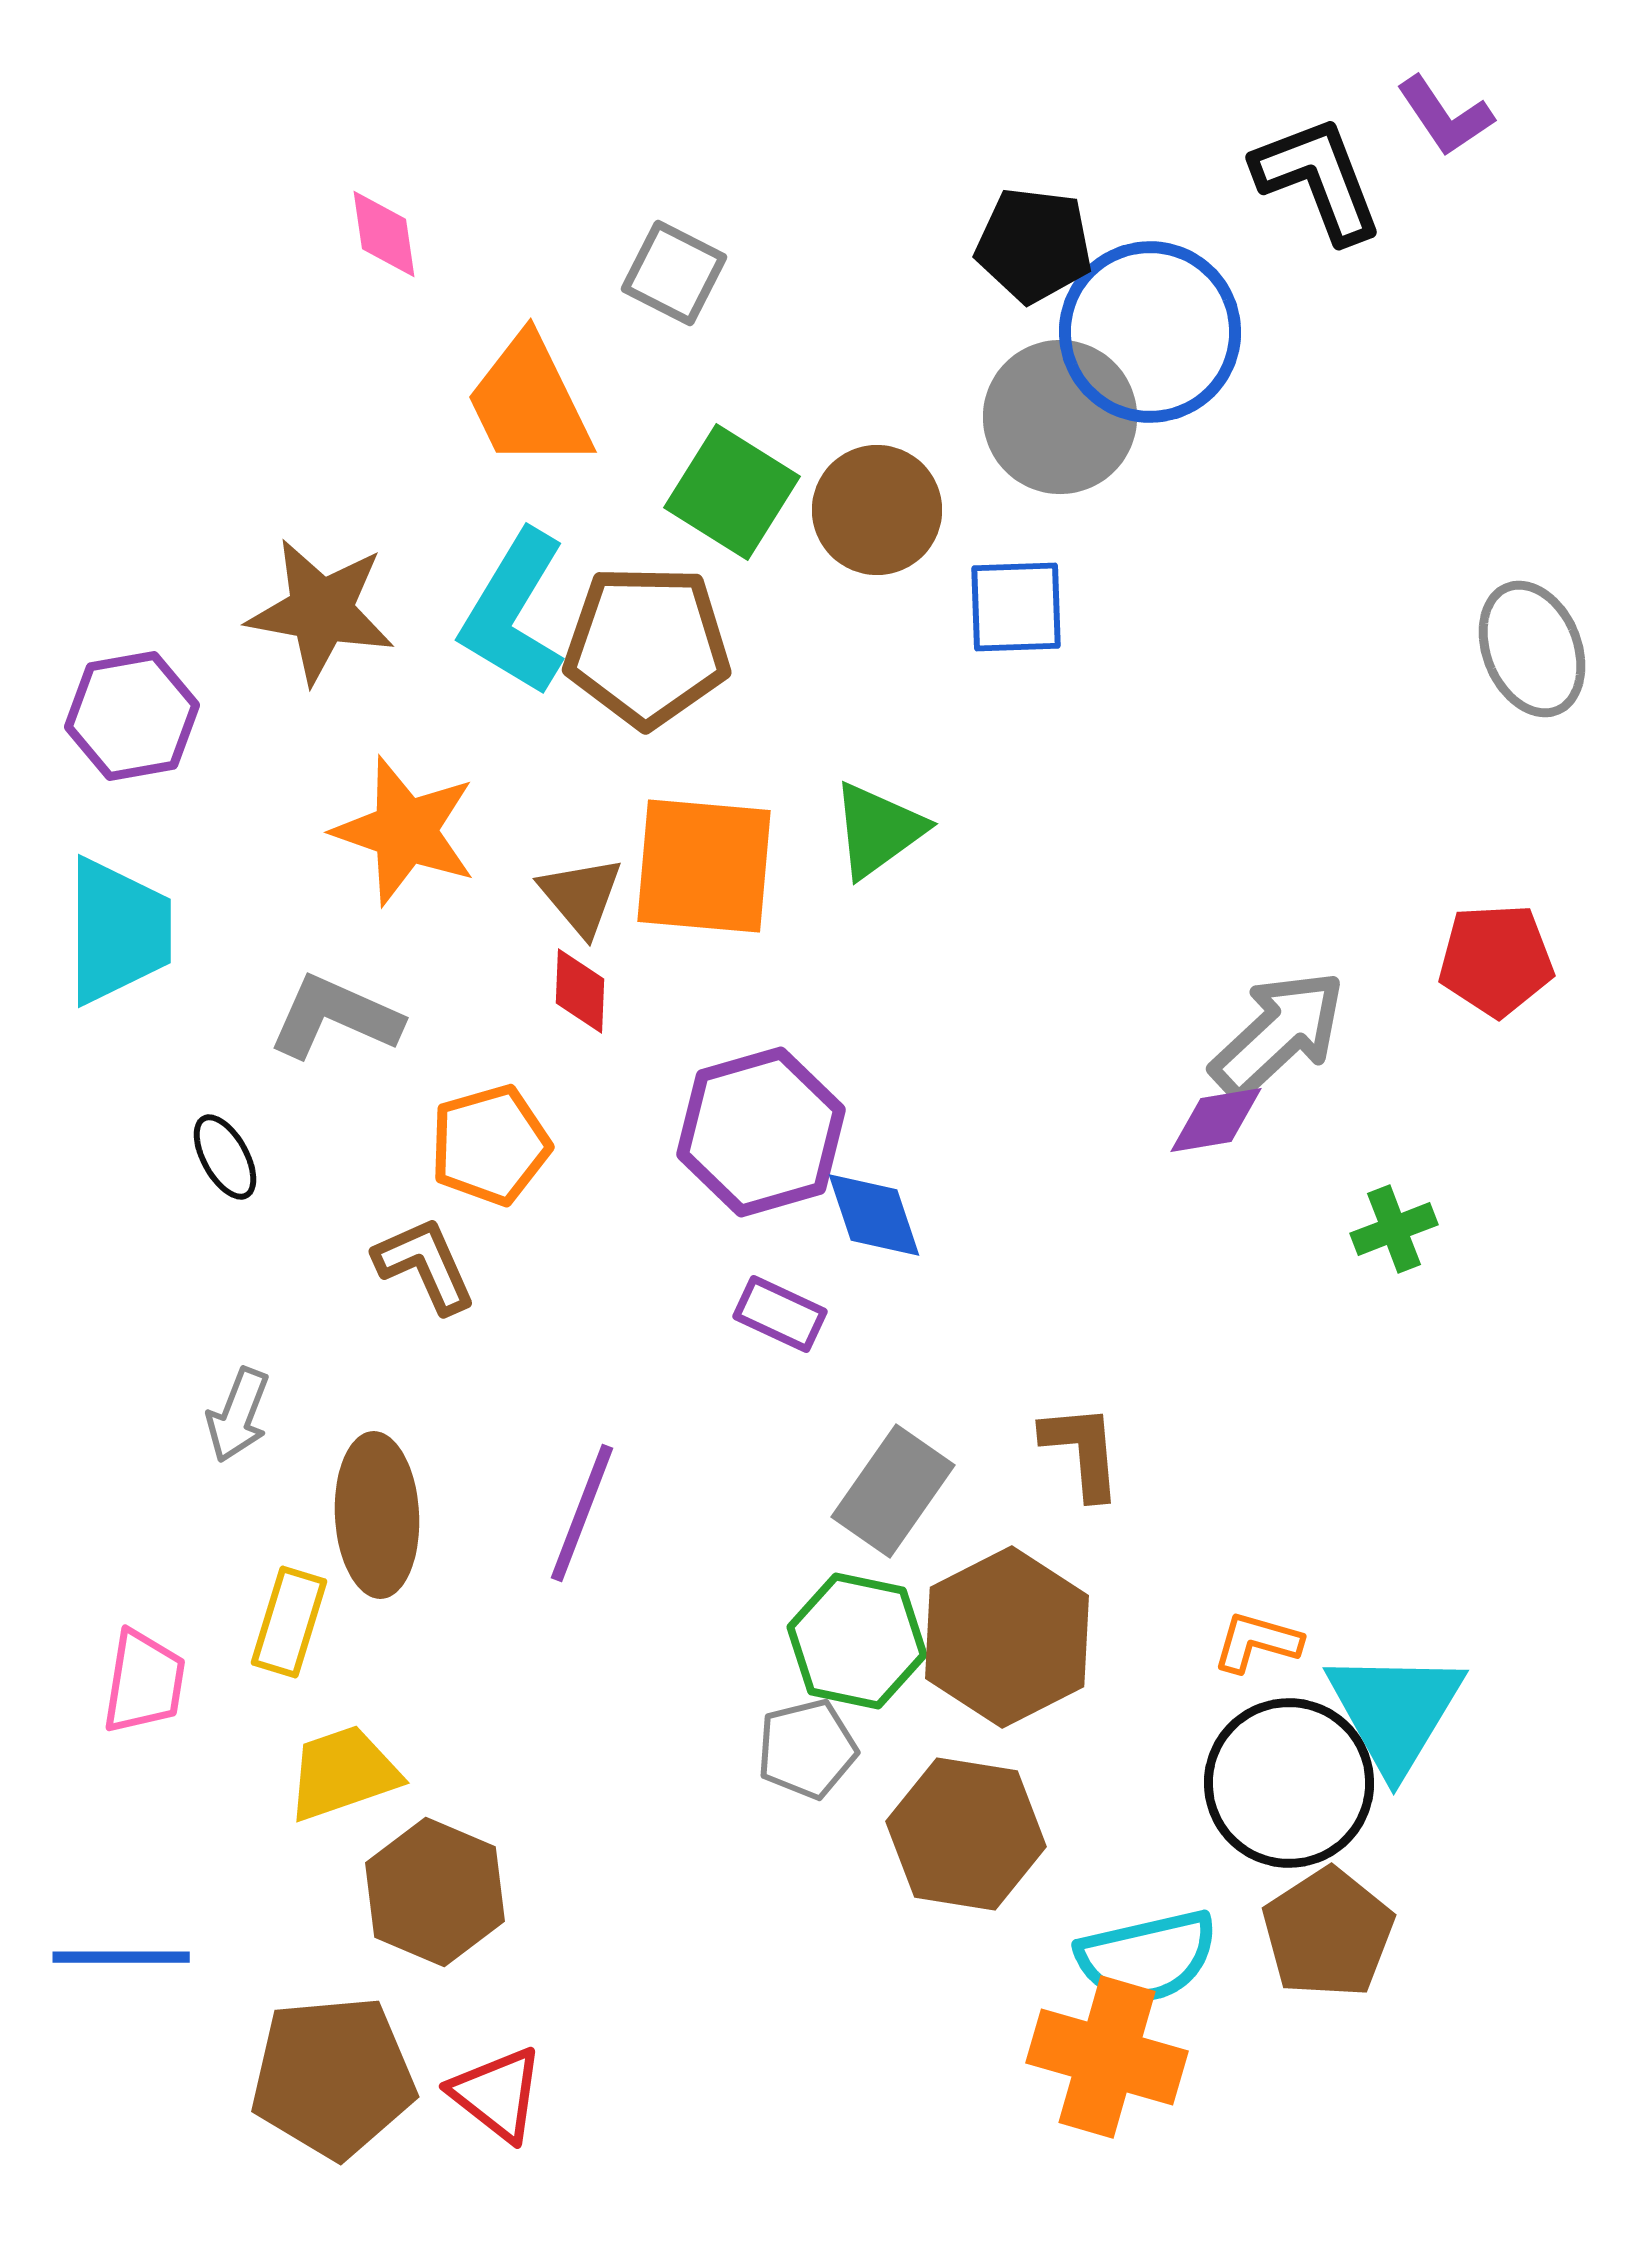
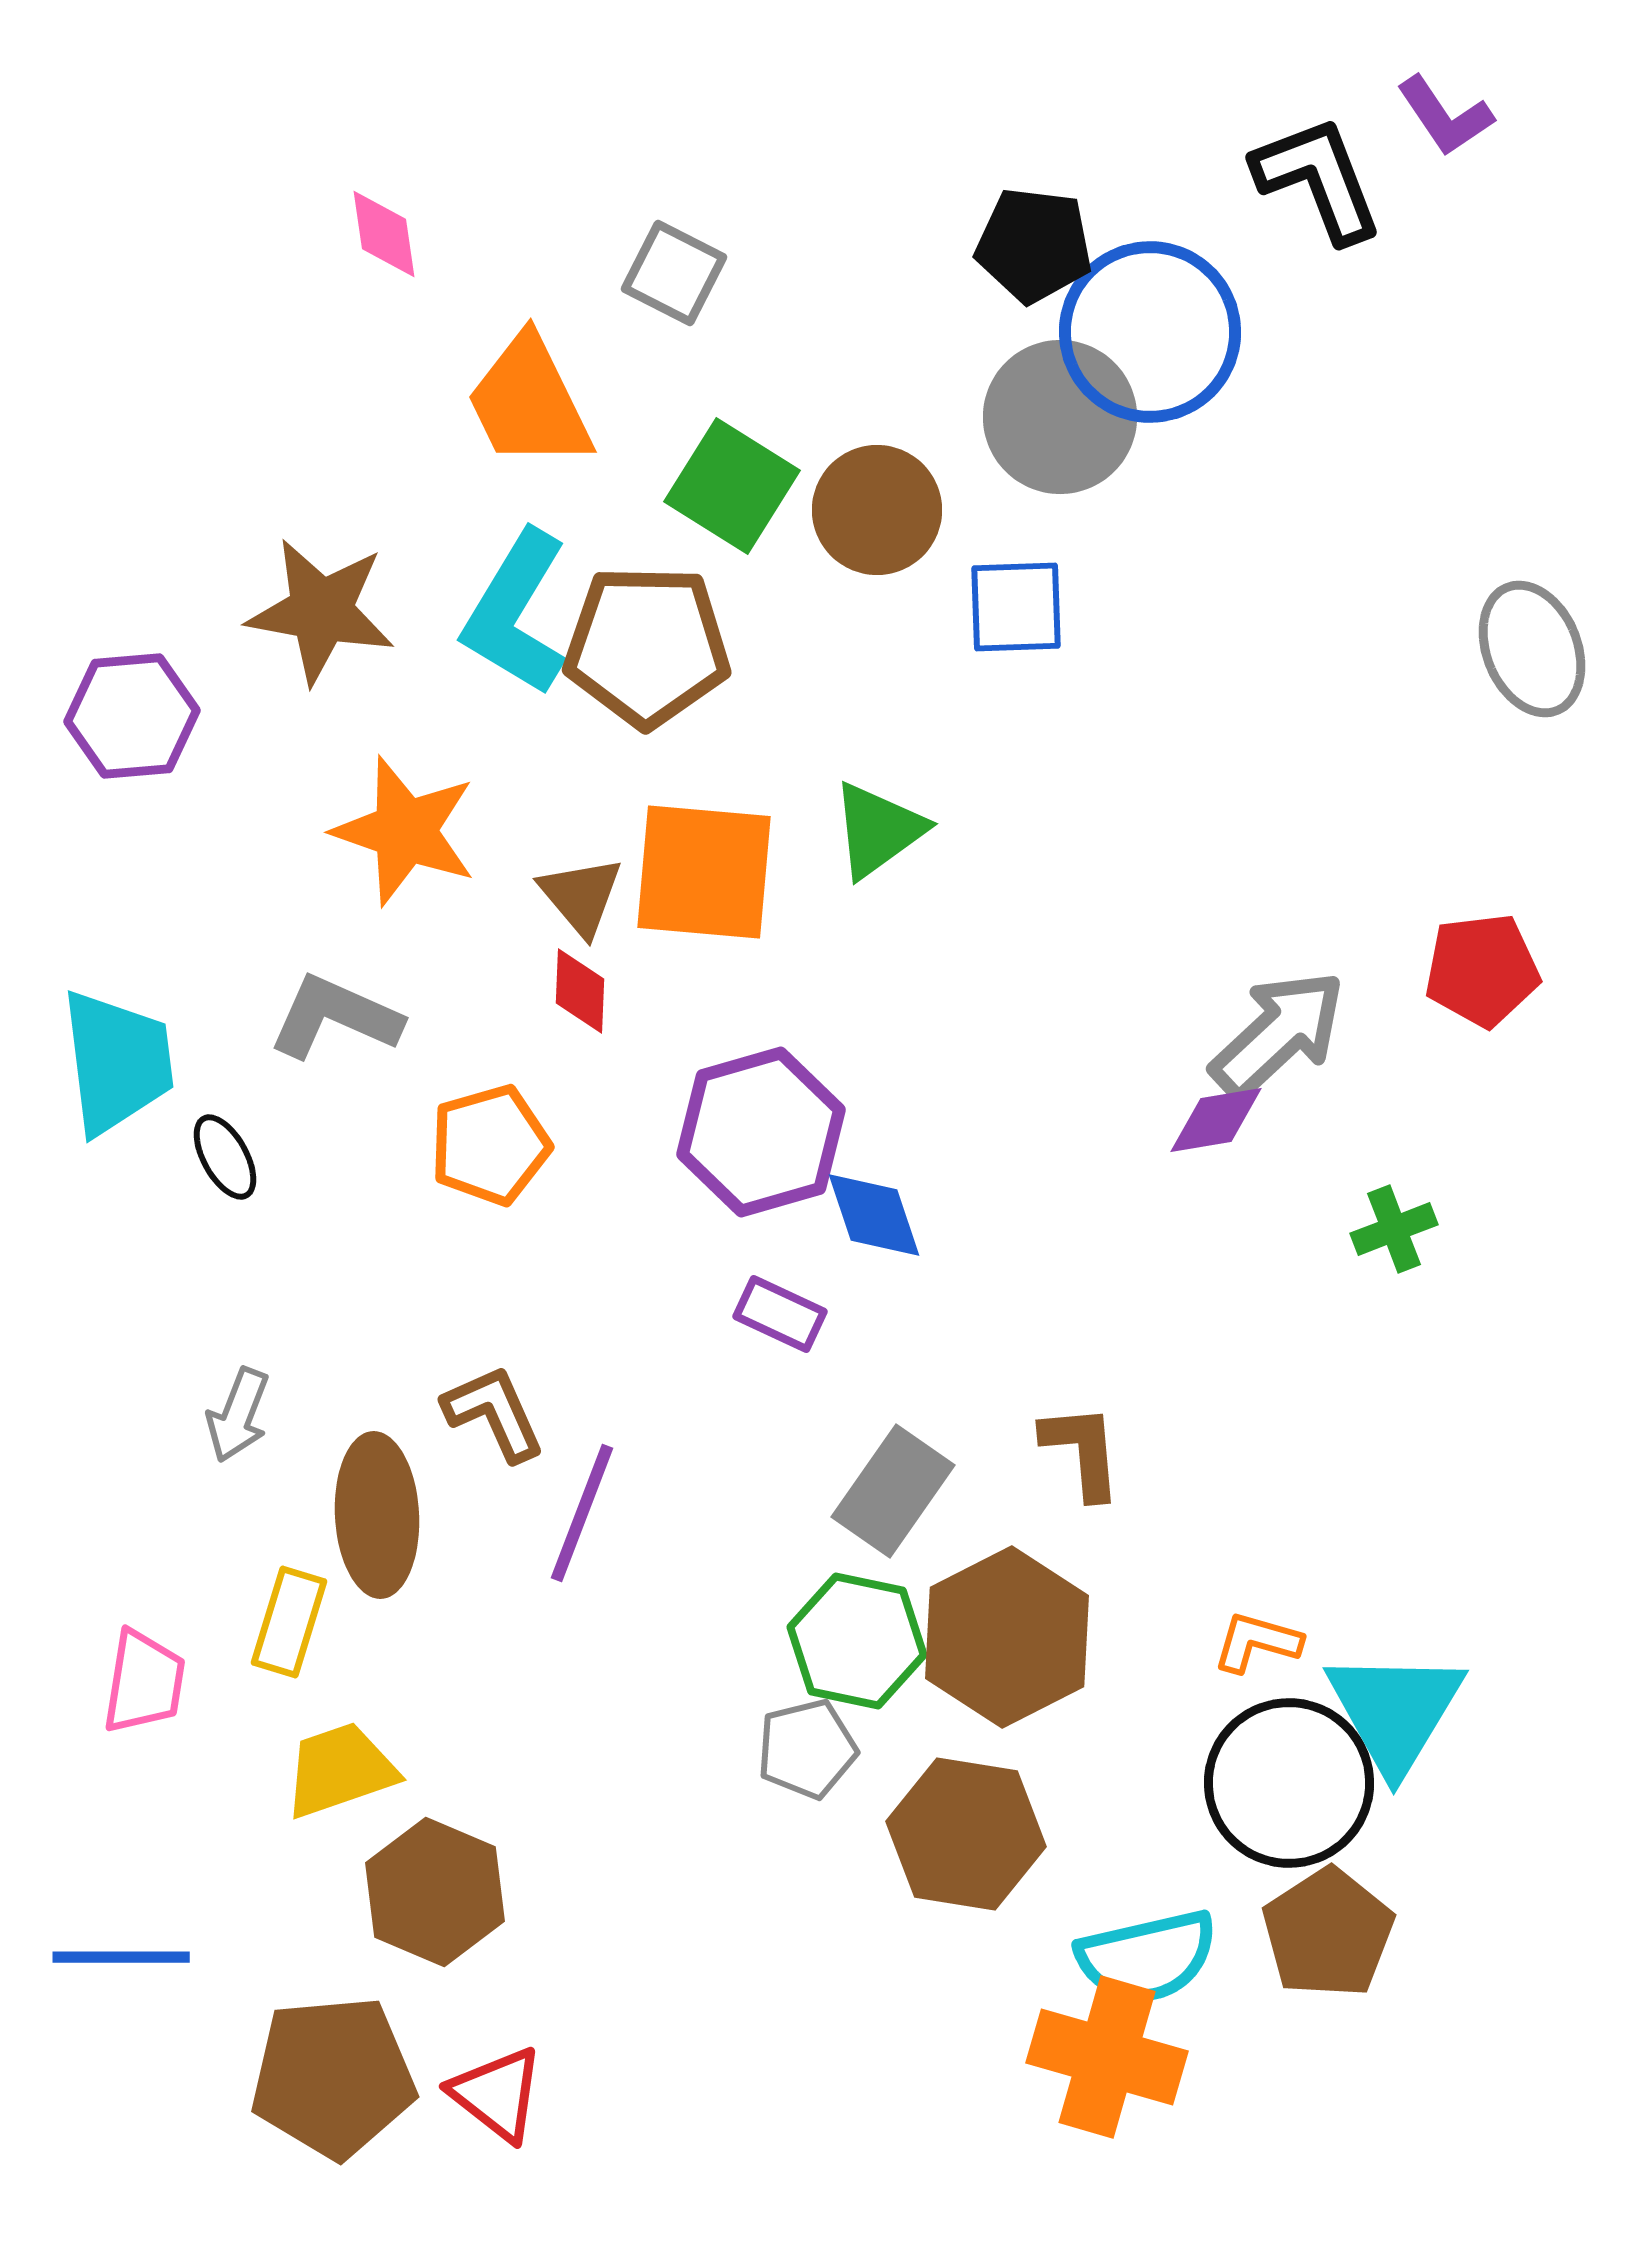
green square at (732, 492): moved 6 px up
cyan L-shape at (514, 613): moved 2 px right
purple hexagon at (132, 716): rotated 5 degrees clockwise
orange square at (704, 866): moved 6 px down
cyan trapezoid at (118, 931): moved 1 px left, 131 px down; rotated 7 degrees counterclockwise
red pentagon at (1496, 960): moved 14 px left, 10 px down; rotated 4 degrees counterclockwise
brown L-shape at (425, 1265): moved 69 px right, 148 px down
yellow trapezoid at (343, 1773): moved 3 px left, 3 px up
